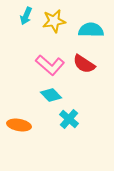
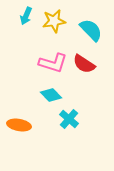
cyan semicircle: rotated 45 degrees clockwise
pink L-shape: moved 3 px right, 2 px up; rotated 24 degrees counterclockwise
